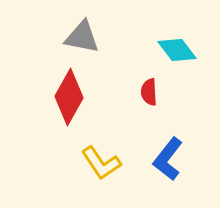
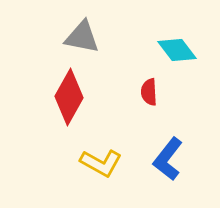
yellow L-shape: rotated 27 degrees counterclockwise
